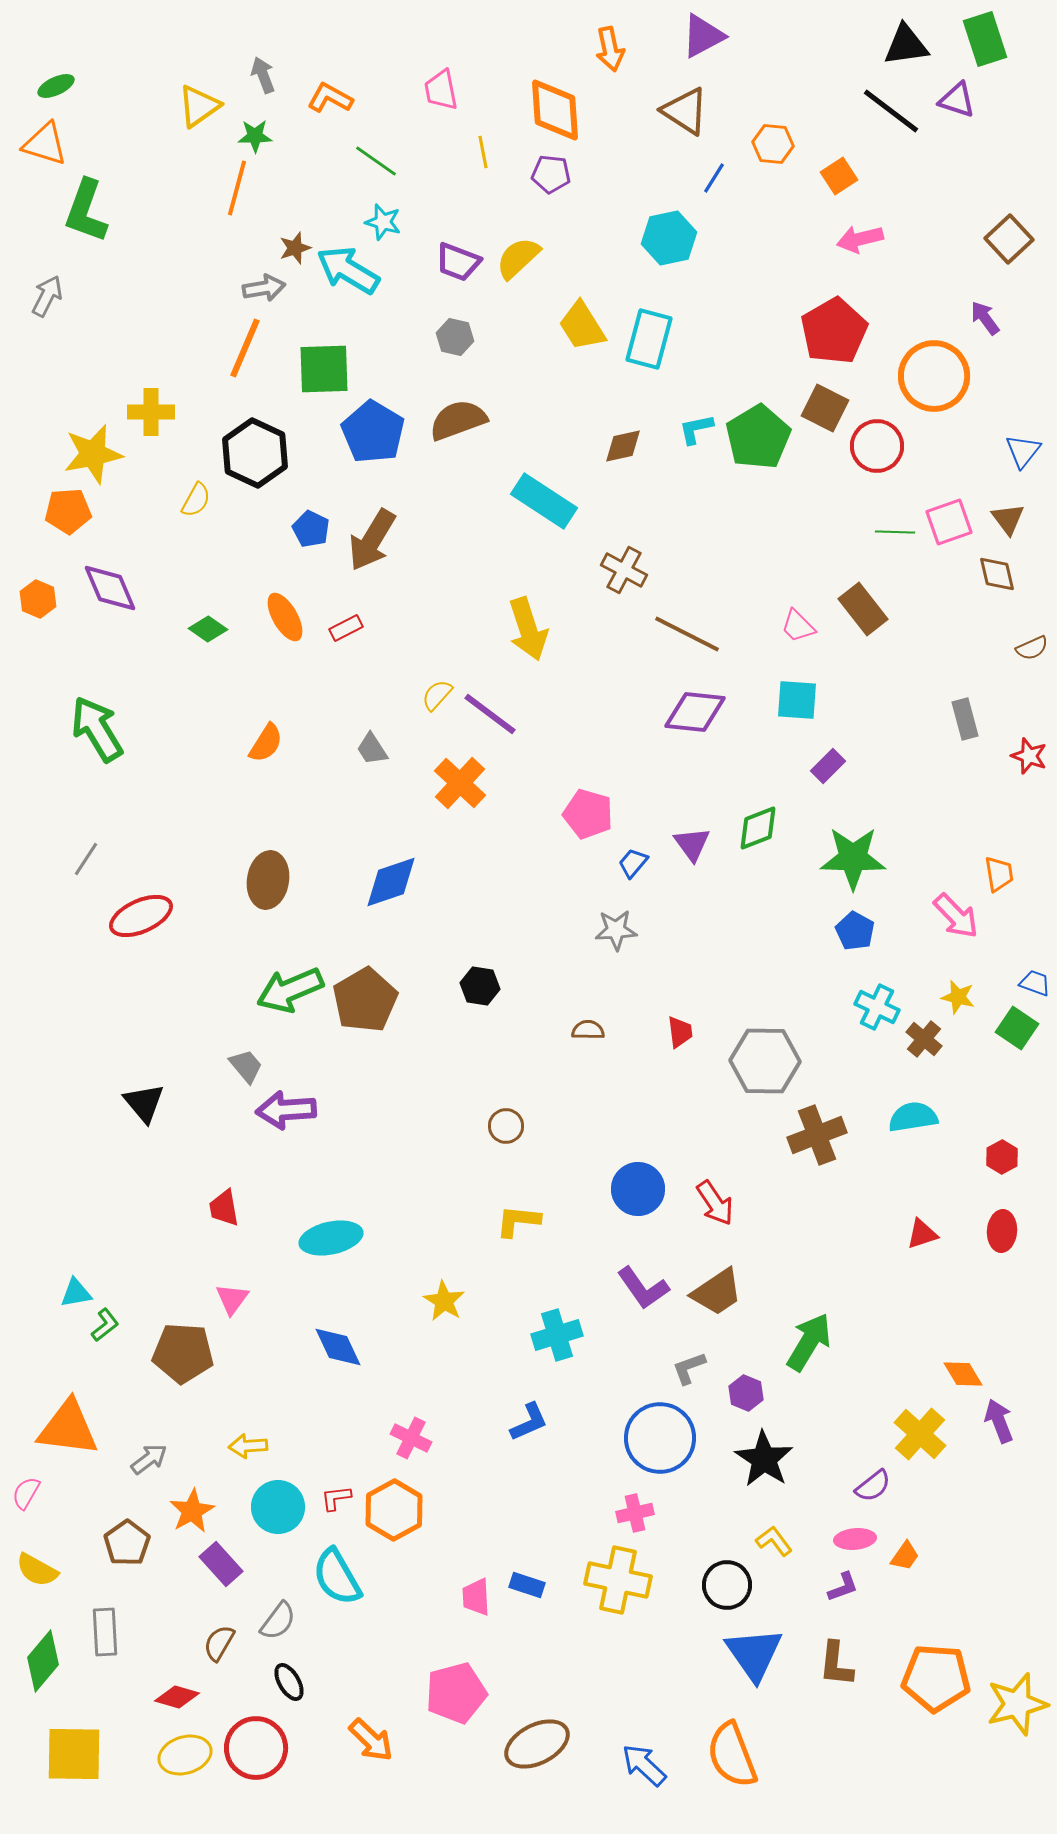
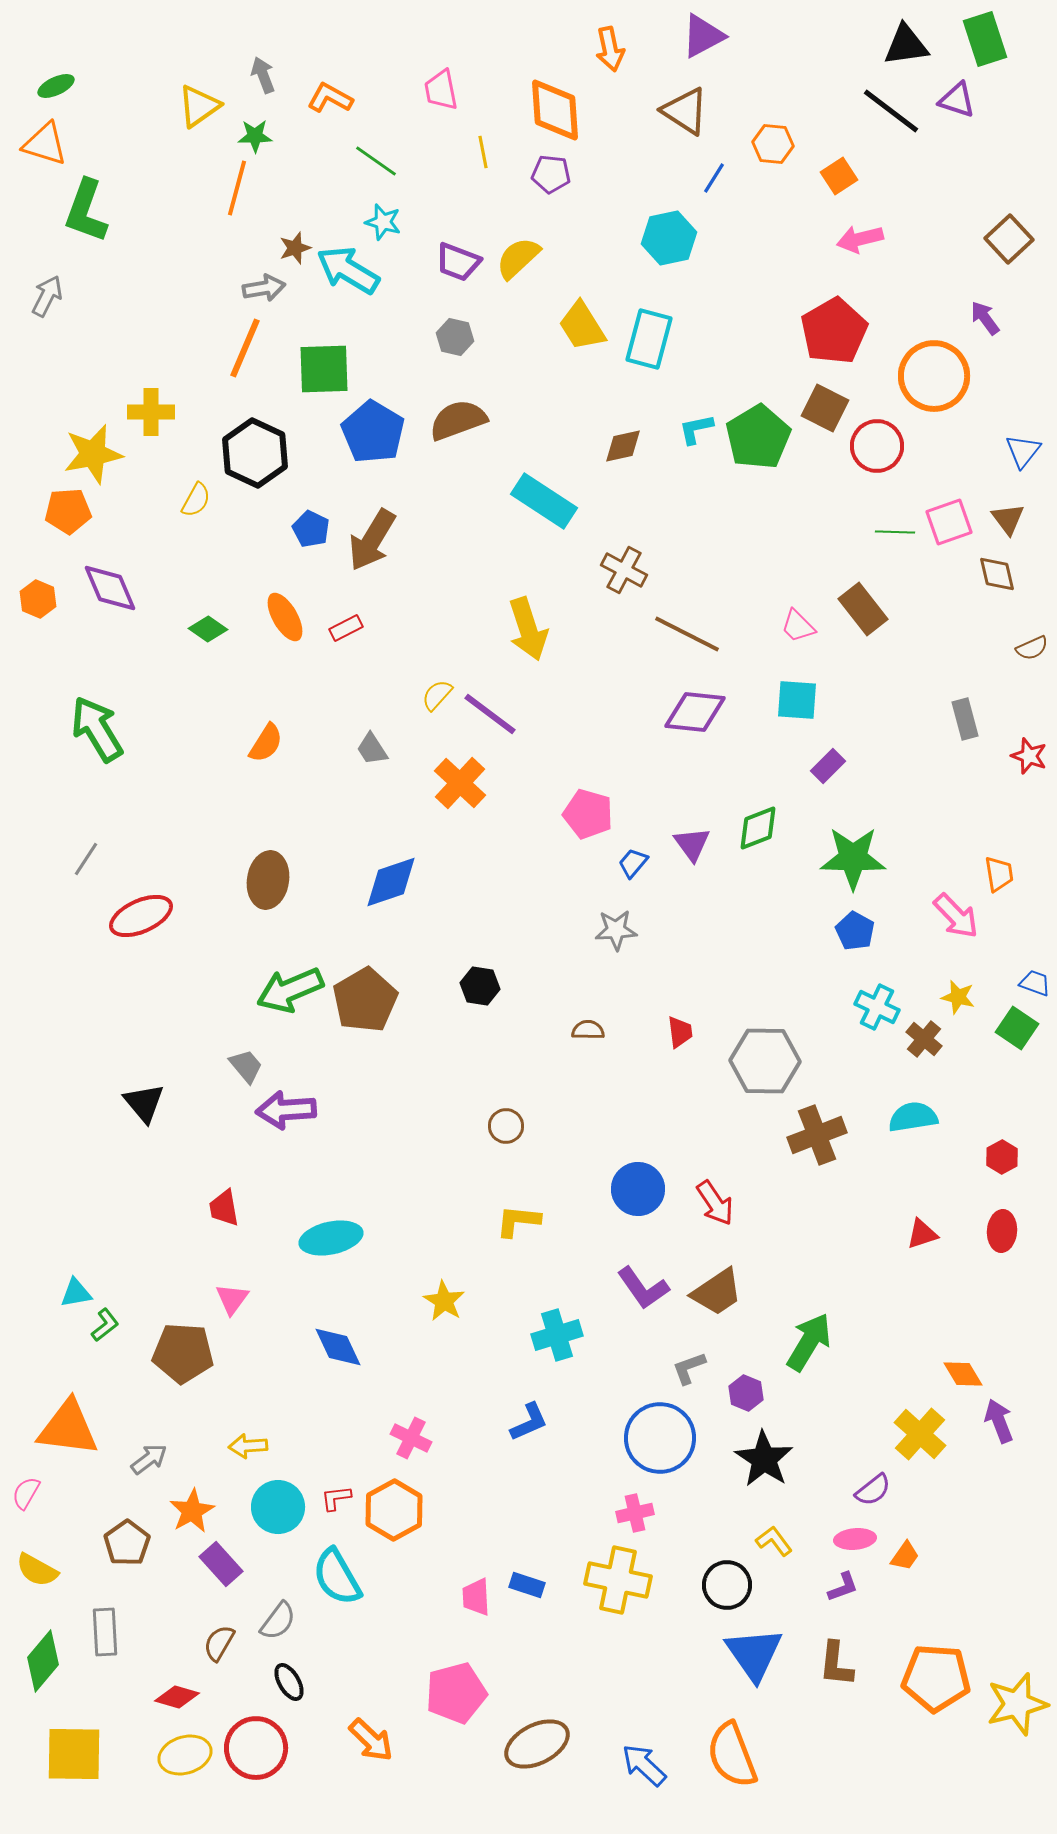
purple semicircle at (873, 1486): moved 4 px down
